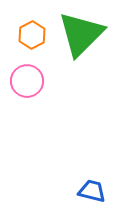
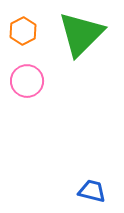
orange hexagon: moved 9 px left, 4 px up
